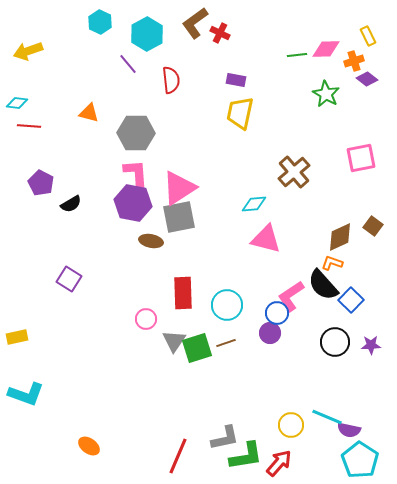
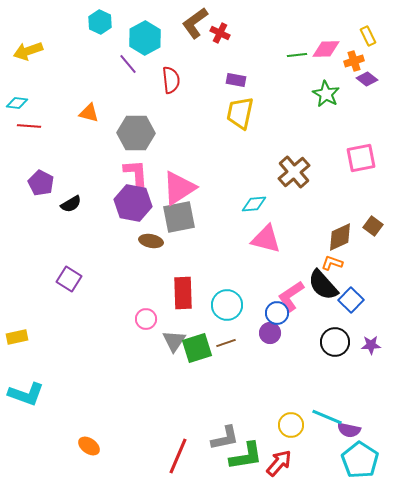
cyan hexagon at (147, 34): moved 2 px left, 4 px down
